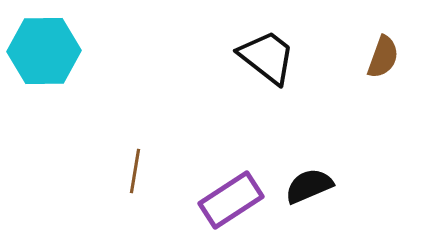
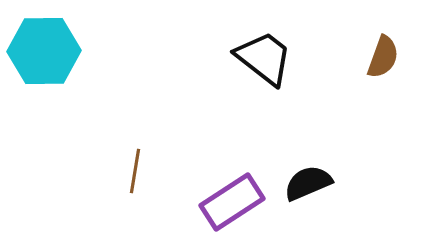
black trapezoid: moved 3 px left, 1 px down
black semicircle: moved 1 px left, 3 px up
purple rectangle: moved 1 px right, 2 px down
